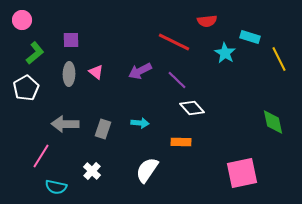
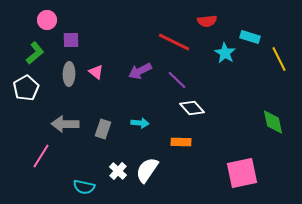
pink circle: moved 25 px right
white cross: moved 26 px right
cyan semicircle: moved 28 px right
